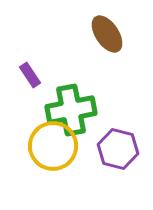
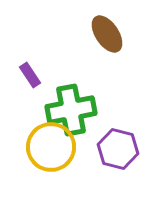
yellow circle: moved 2 px left, 1 px down
